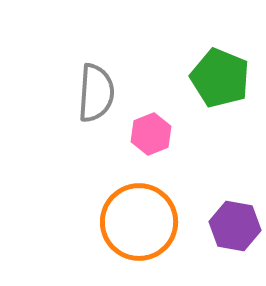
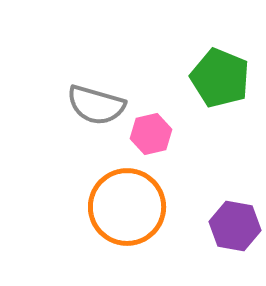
gray semicircle: moved 12 px down; rotated 102 degrees clockwise
pink hexagon: rotated 9 degrees clockwise
orange circle: moved 12 px left, 15 px up
